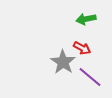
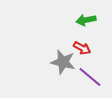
green arrow: moved 1 px down
gray star: rotated 20 degrees counterclockwise
